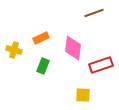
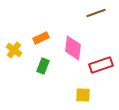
brown line: moved 2 px right
yellow cross: rotated 21 degrees clockwise
